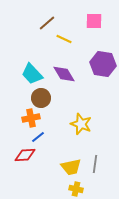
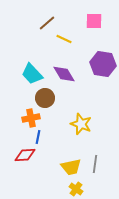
brown circle: moved 4 px right
blue line: rotated 40 degrees counterclockwise
yellow cross: rotated 24 degrees clockwise
